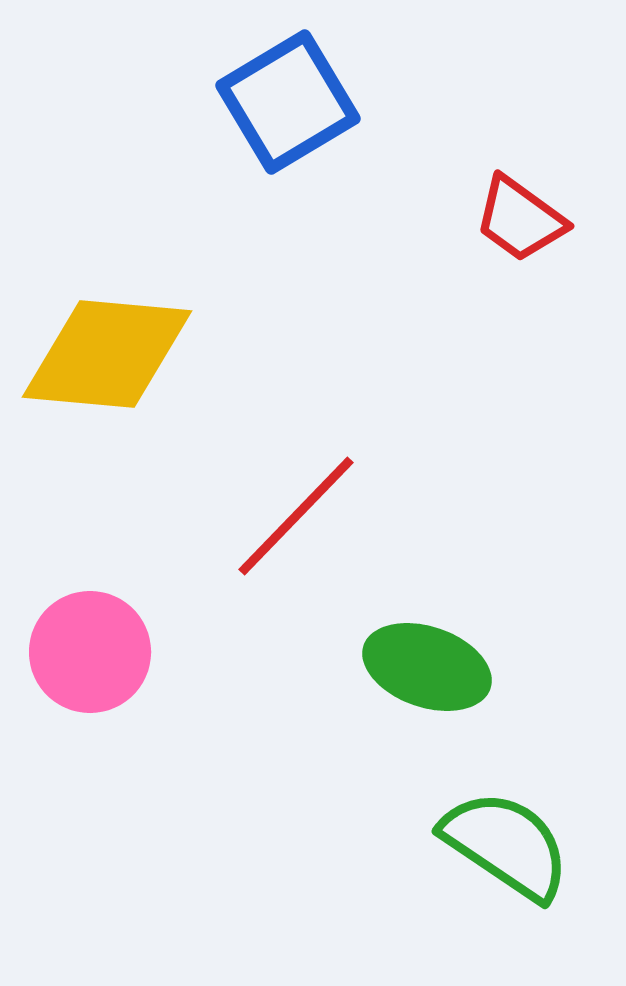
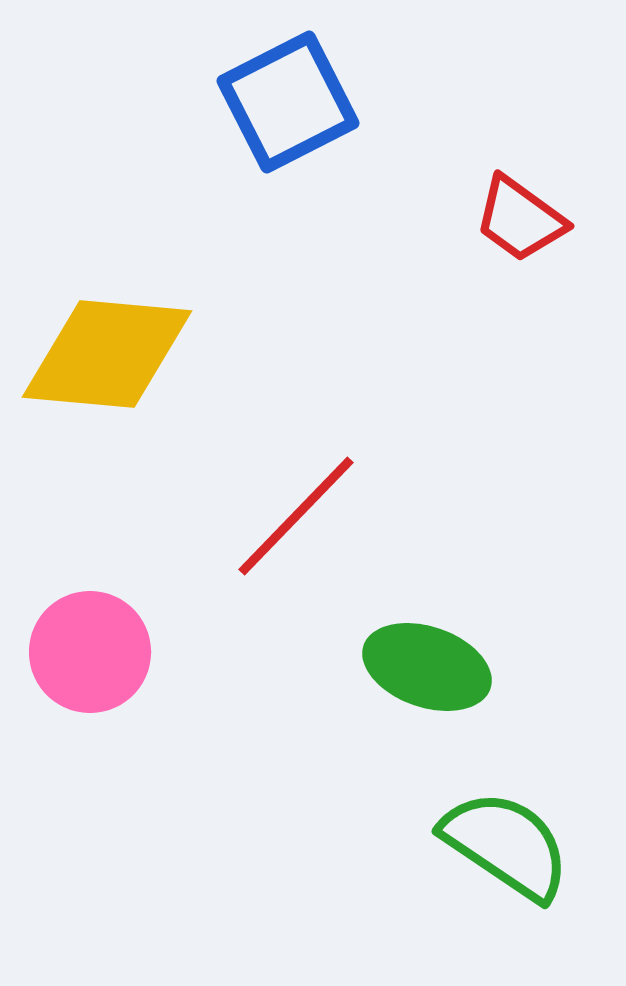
blue square: rotated 4 degrees clockwise
